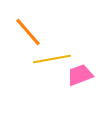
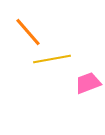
pink trapezoid: moved 8 px right, 8 px down
